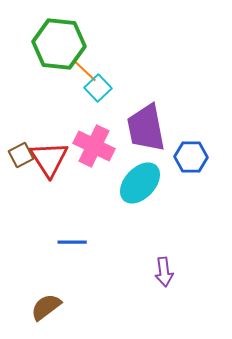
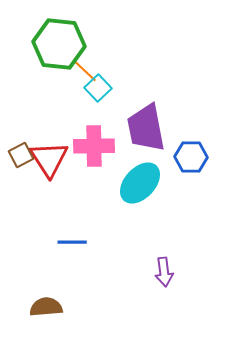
pink cross: rotated 27 degrees counterclockwise
brown semicircle: rotated 32 degrees clockwise
